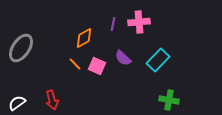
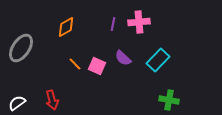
orange diamond: moved 18 px left, 11 px up
